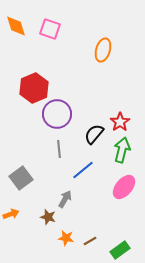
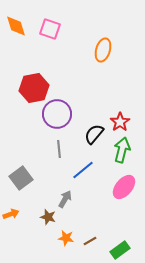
red hexagon: rotated 12 degrees clockwise
